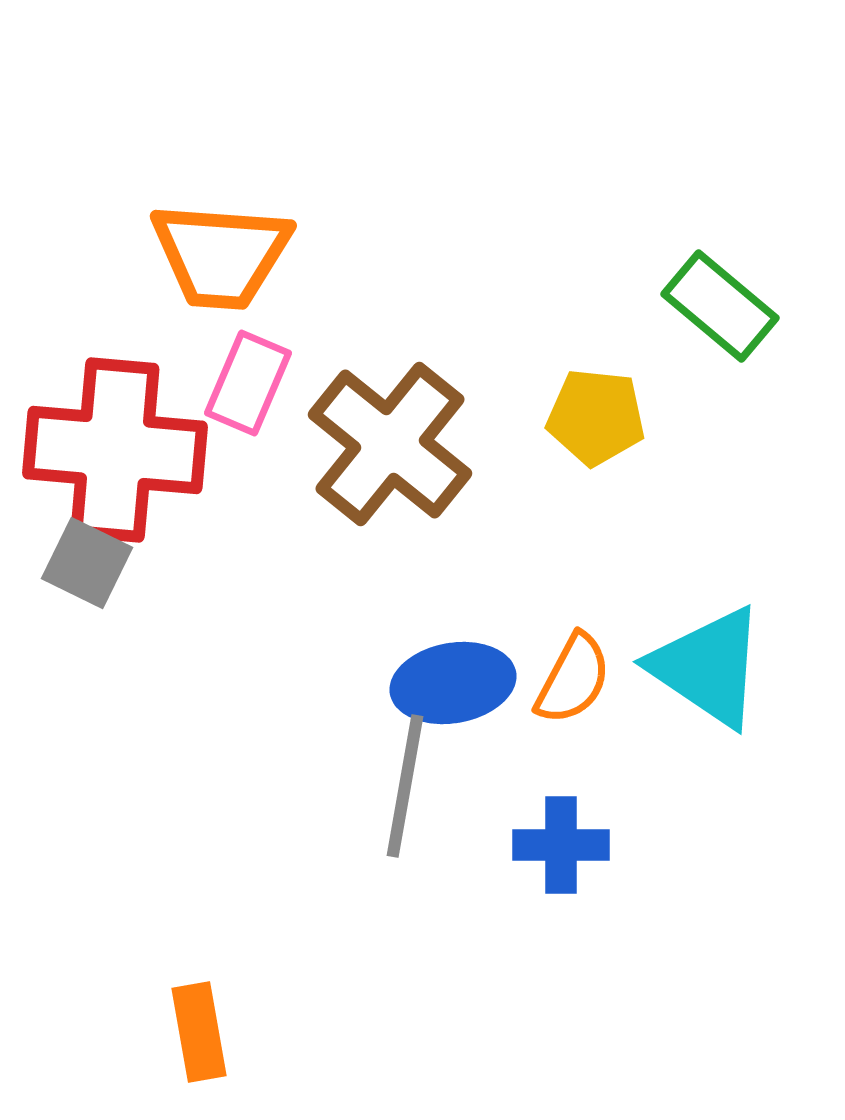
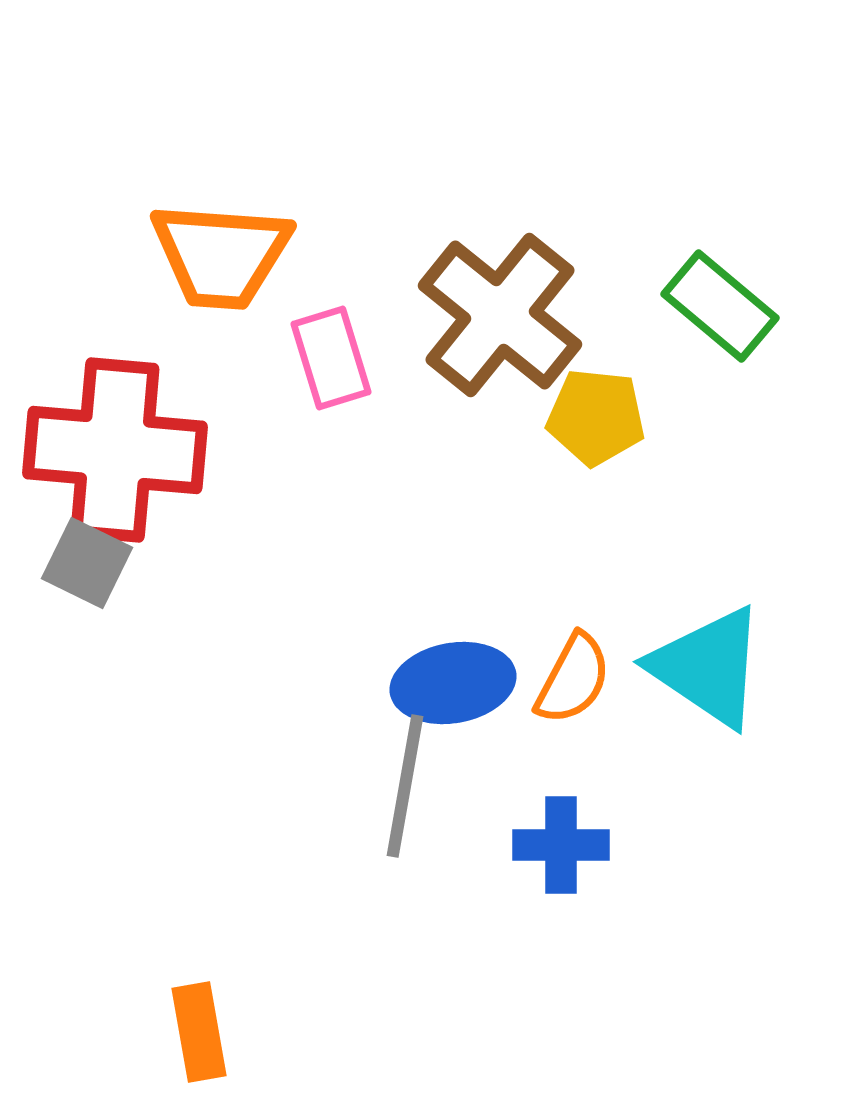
pink rectangle: moved 83 px right, 25 px up; rotated 40 degrees counterclockwise
brown cross: moved 110 px right, 129 px up
